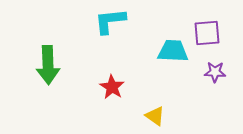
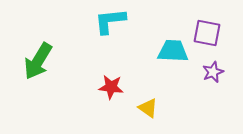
purple square: rotated 16 degrees clockwise
green arrow: moved 10 px left, 4 px up; rotated 33 degrees clockwise
purple star: moved 2 px left; rotated 25 degrees counterclockwise
red star: moved 1 px left; rotated 25 degrees counterclockwise
yellow triangle: moved 7 px left, 8 px up
